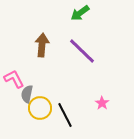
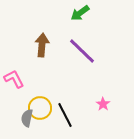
gray semicircle: moved 24 px down
pink star: moved 1 px right, 1 px down
